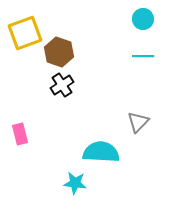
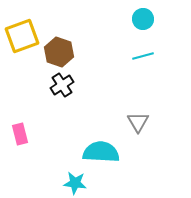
yellow square: moved 3 px left, 3 px down
cyan line: rotated 15 degrees counterclockwise
gray triangle: rotated 15 degrees counterclockwise
